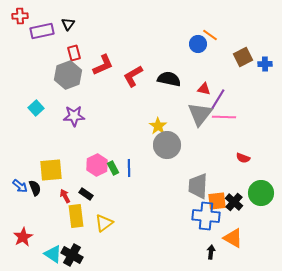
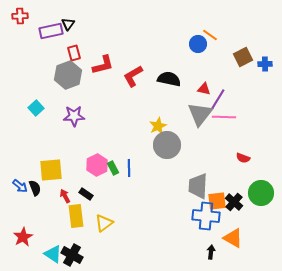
purple rectangle at (42, 31): moved 9 px right
red L-shape at (103, 65): rotated 10 degrees clockwise
yellow star at (158, 126): rotated 12 degrees clockwise
